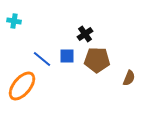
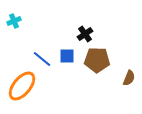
cyan cross: rotated 32 degrees counterclockwise
